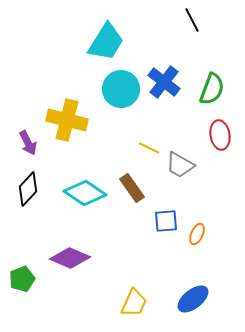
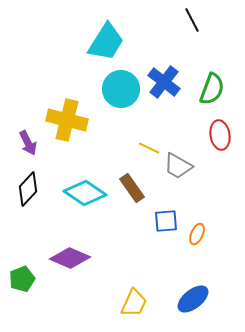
gray trapezoid: moved 2 px left, 1 px down
